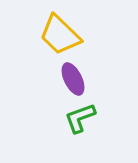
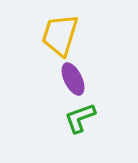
yellow trapezoid: rotated 63 degrees clockwise
